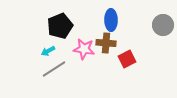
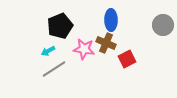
brown cross: rotated 18 degrees clockwise
